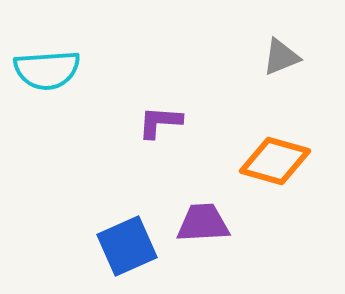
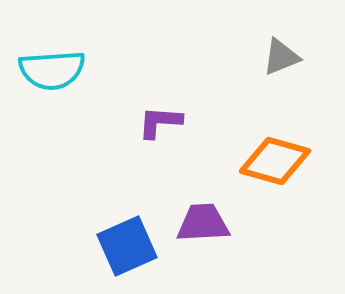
cyan semicircle: moved 5 px right
